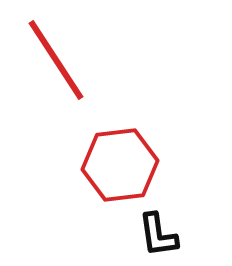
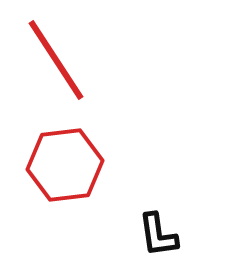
red hexagon: moved 55 px left
